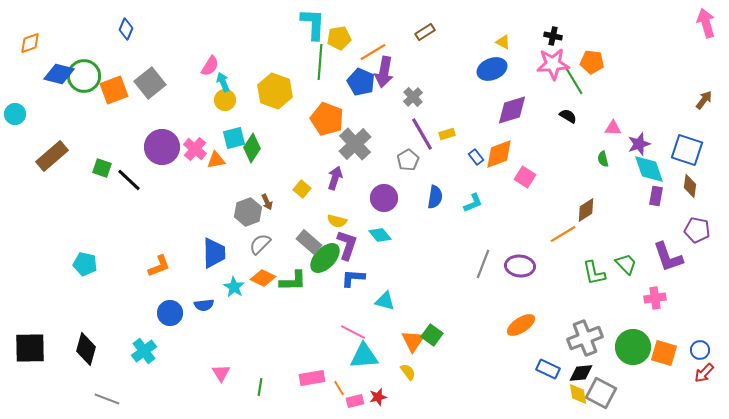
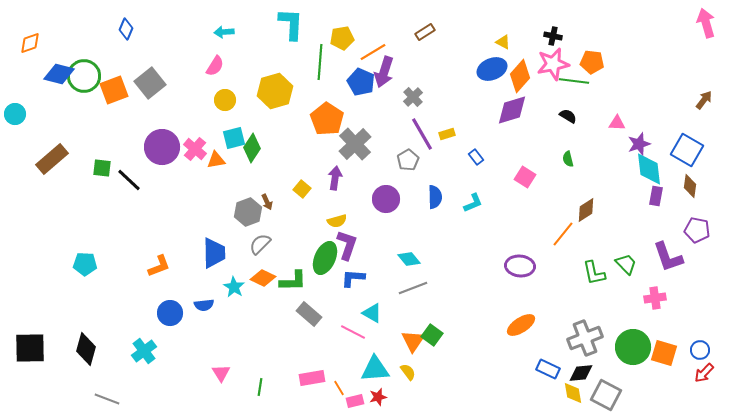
cyan L-shape at (313, 24): moved 22 px left
yellow pentagon at (339, 38): moved 3 px right
pink star at (553, 64): rotated 8 degrees counterclockwise
pink semicircle at (210, 66): moved 5 px right
purple arrow at (384, 72): rotated 8 degrees clockwise
green line at (574, 81): rotated 52 degrees counterclockwise
cyan arrow at (223, 82): moved 1 px right, 50 px up; rotated 72 degrees counterclockwise
yellow hexagon at (275, 91): rotated 24 degrees clockwise
orange pentagon at (327, 119): rotated 12 degrees clockwise
pink triangle at (613, 128): moved 4 px right, 5 px up
blue square at (687, 150): rotated 12 degrees clockwise
orange diamond at (499, 154): moved 21 px right, 78 px up; rotated 28 degrees counterclockwise
brown rectangle at (52, 156): moved 3 px down
green semicircle at (603, 159): moved 35 px left
green square at (102, 168): rotated 12 degrees counterclockwise
cyan diamond at (649, 169): rotated 12 degrees clockwise
purple arrow at (335, 178): rotated 10 degrees counterclockwise
blue semicircle at (435, 197): rotated 10 degrees counterclockwise
purple circle at (384, 198): moved 2 px right, 1 px down
yellow semicircle at (337, 221): rotated 30 degrees counterclockwise
orange line at (563, 234): rotated 20 degrees counterclockwise
cyan diamond at (380, 235): moved 29 px right, 24 px down
gray rectangle at (309, 242): moved 72 px down
green ellipse at (325, 258): rotated 20 degrees counterclockwise
cyan pentagon at (85, 264): rotated 10 degrees counterclockwise
gray line at (483, 264): moved 70 px left, 24 px down; rotated 48 degrees clockwise
cyan triangle at (385, 301): moved 13 px left, 12 px down; rotated 15 degrees clockwise
cyan triangle at (364, 356): moved 11 px right, 13 px down
gray square at (601, 393): moved 5 px right, 2 px down
yellow diamond at (578, 394): moved 5 px left, 1 px up
